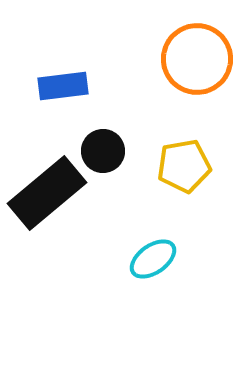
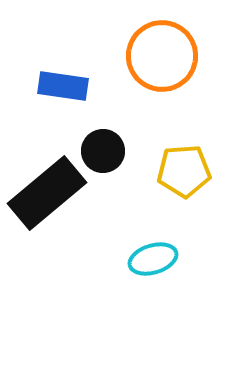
orange circle: moved 35 px left, 3 px up
blue rectangle: rotated 15 degrees clockwise
yellow pentagon: moved 5 px down; rotated 6 degrees clockwise
cyan ellipse: rotated 18 degrees clockwise
